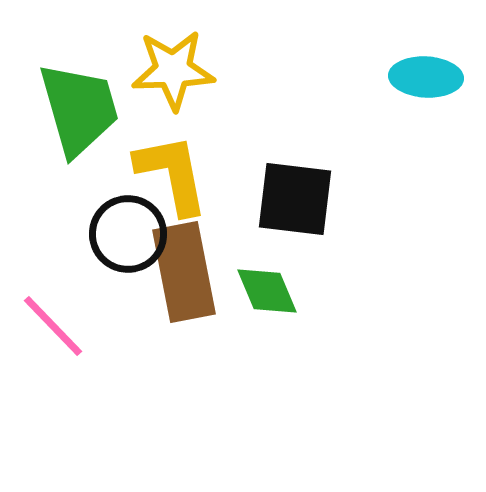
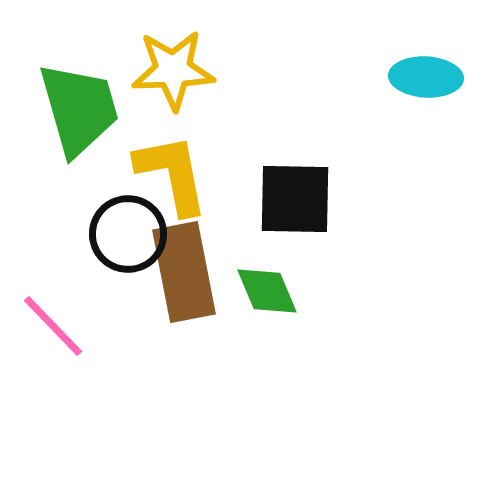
black square: rotated 6 degrees counterclockwise
